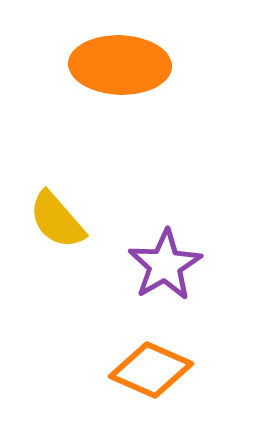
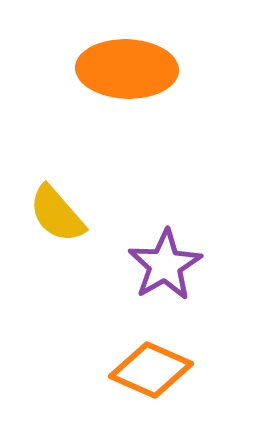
orange ellipse: moved 7 px right, 4 px down
yellow semicircle: moved 6 px up
